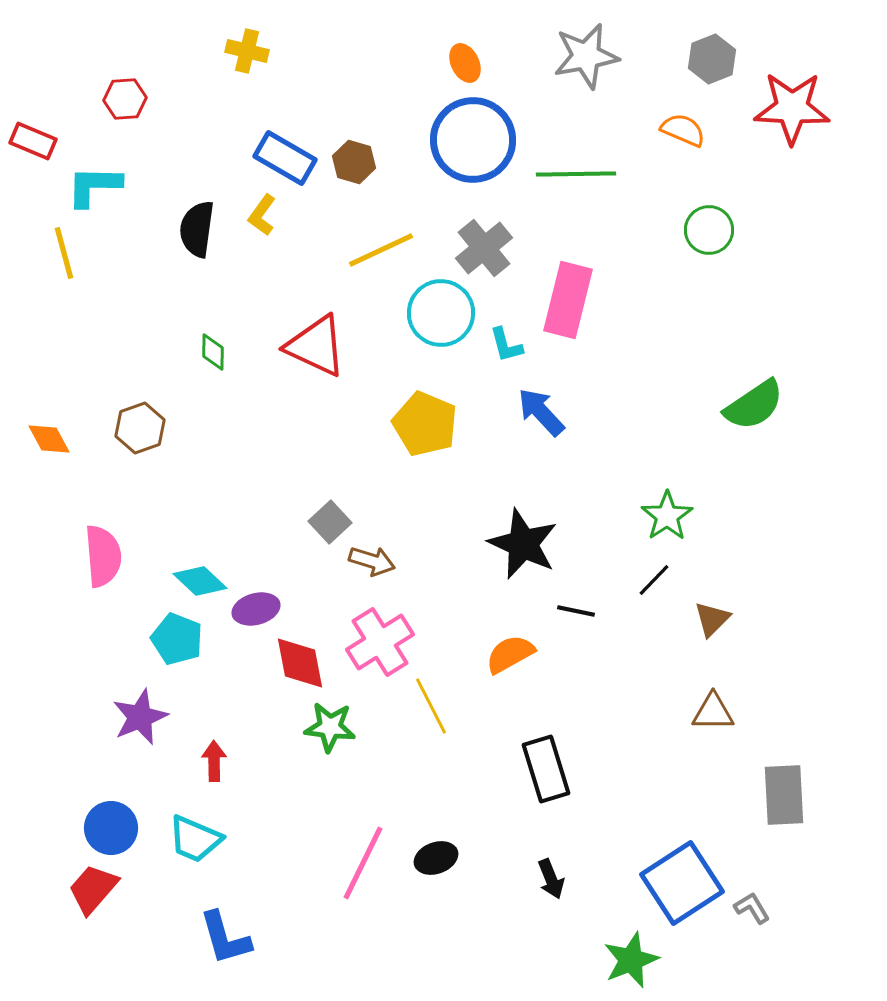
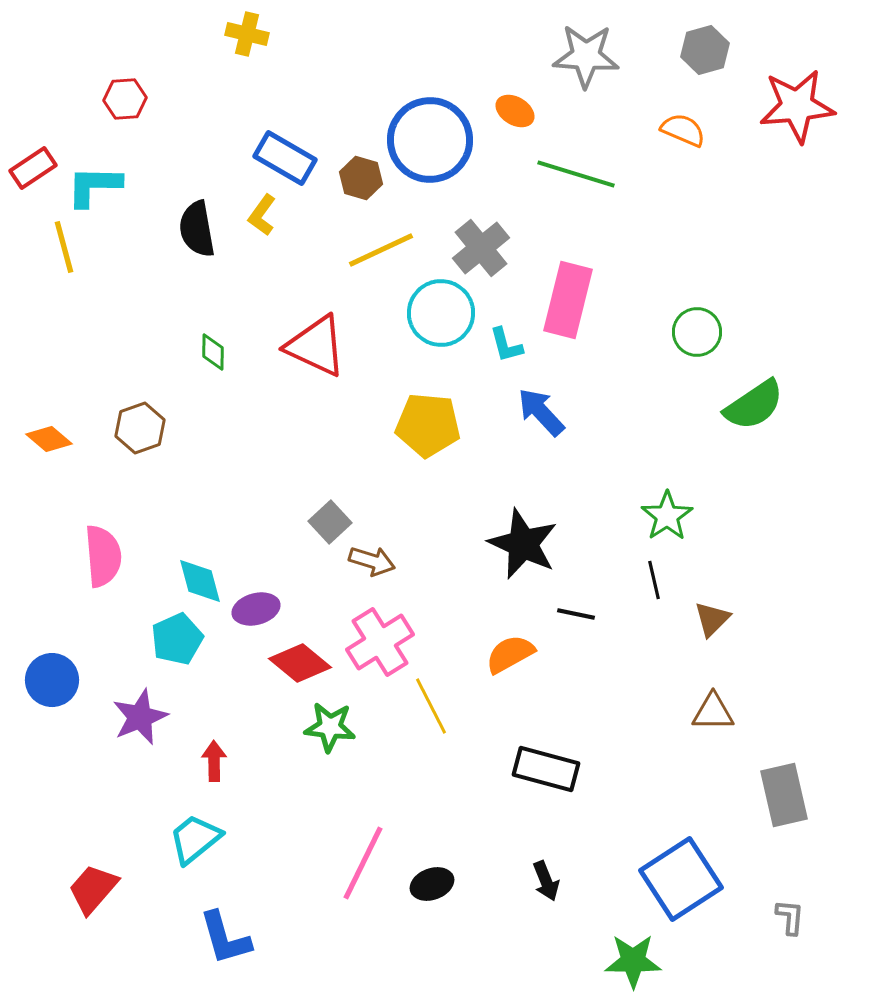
yellow cross at (247, 51): moved 17 px up
gray star at (586, 56): rotated 14 degrees clockwise
gray hexagon at (712, 59): moved 7 px left, 9 px up; rotated 6 degrees clockwise
orange ellipse at (465, 63): moved 50 px right, 48 px down; rotated 33 degrees counterclockwise
red star at (792, 108): moved 5 px right, 2 px up; rotated 8 degrees counterclockwise
blue circle at (473, 140): moved 43 px left
red rectangle at (33, 141): moved 27 px down; rotated 57 degrees counterclockwise
brown hexagon at (354, 162): moved 7 px right, 16 px down
green line at (576, 174): rotated 18 degrees clockwise
black semicircle at (197, 229): rotated 18 degrees counterclockwise
green circle at (709, 230): moved 12 px left, 102 px down
gray cross at (484, 248): moved 3 px left
yellow line at (64, 253): moved 6 px up
yellow pentagon at (425, 424): moved 3 px right, 1 px down; rotated 18 degrees counterclockwise
orange diamond at (49, 439): rotated 21 degrees counterclockwise
black line at (654, 580): rotated 57 degrees counterclockwise
cyan diamond at (200, 581): rotated 32 degrees clockwise
black line at (576, 611): moved 3 px down
cyan pentagon at (177, 639): rotated 27 degrees clockwise
red diamond at (300, 663): rotated 40 degrees counterclockwise
black rectangle at (546, 769): rotated 58 degrees counterclockwise
gray rectangle at (784, 795): rotated 10 degrees counterclockwise
blue circle at (111, 828): moved 59 px left, 148 px up
cyan trapezoid at (195, 839): rotated 118 degrees clockwise
black ellipse at (436, 858): moved 4 px left, 26 px down
black arrow at (551, 879): moved 5 px left, 2 px down
blue square at (682, 883): moved 1 px left, 4 px up
gray L-shape at (752, 908): moved 38 px right, 9 px down; rotated 36 degrees clockwise
green star at (631, 960): moved 2 px right, 1 px down; rotated 22 degrees clockwise
